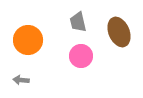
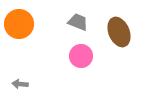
gray trapezoid: rotated 125 degrees clockwise
orange circle: moved 9 px left, 16 px up
gray arrow: moved 1 px left, 4 px down
